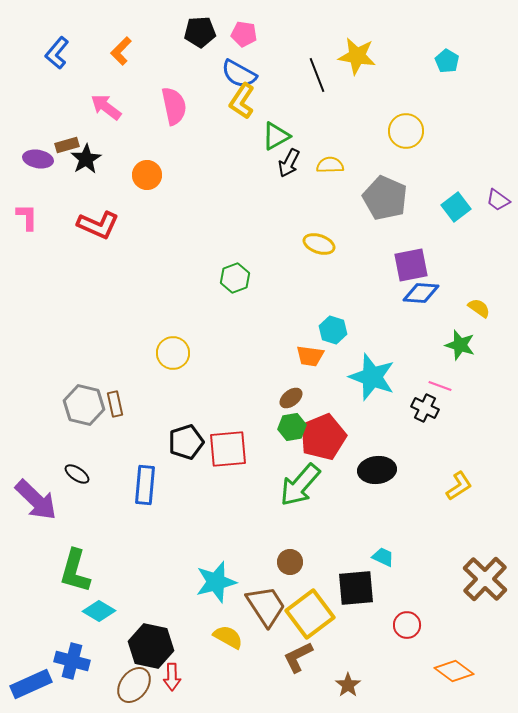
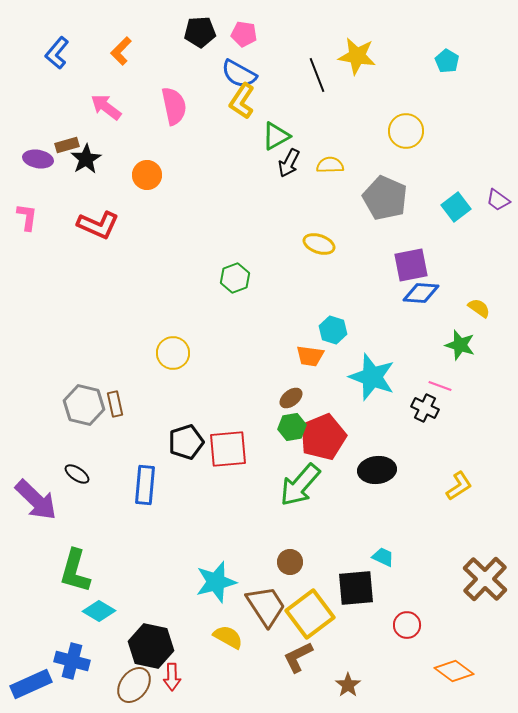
pink L-shape at (27, 217): rotated 8 degrees clockwise
